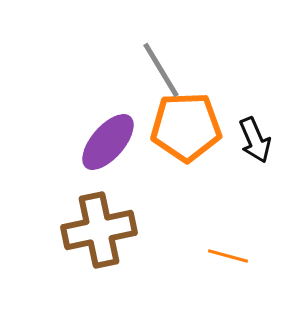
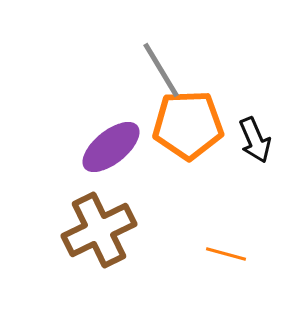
orange pentagon: moved 2 px right, 2 px up
purple ellipse: moved 3 px right, 5 px down; rotated 10 degrees clockwise
brown cross: rotated 14 degrees counterclockwise
orange line: moved 2 px left, 2 px up
